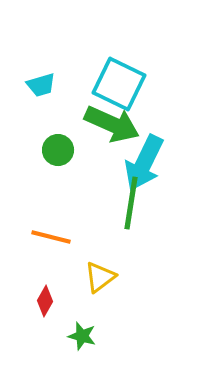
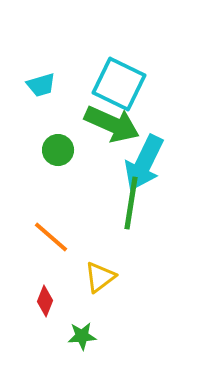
orange line: rotated 27 degrees clockwise
red diamond: rotated 8 degrees counterclockwise
green star: rotated 20 degrees counterclockwise
